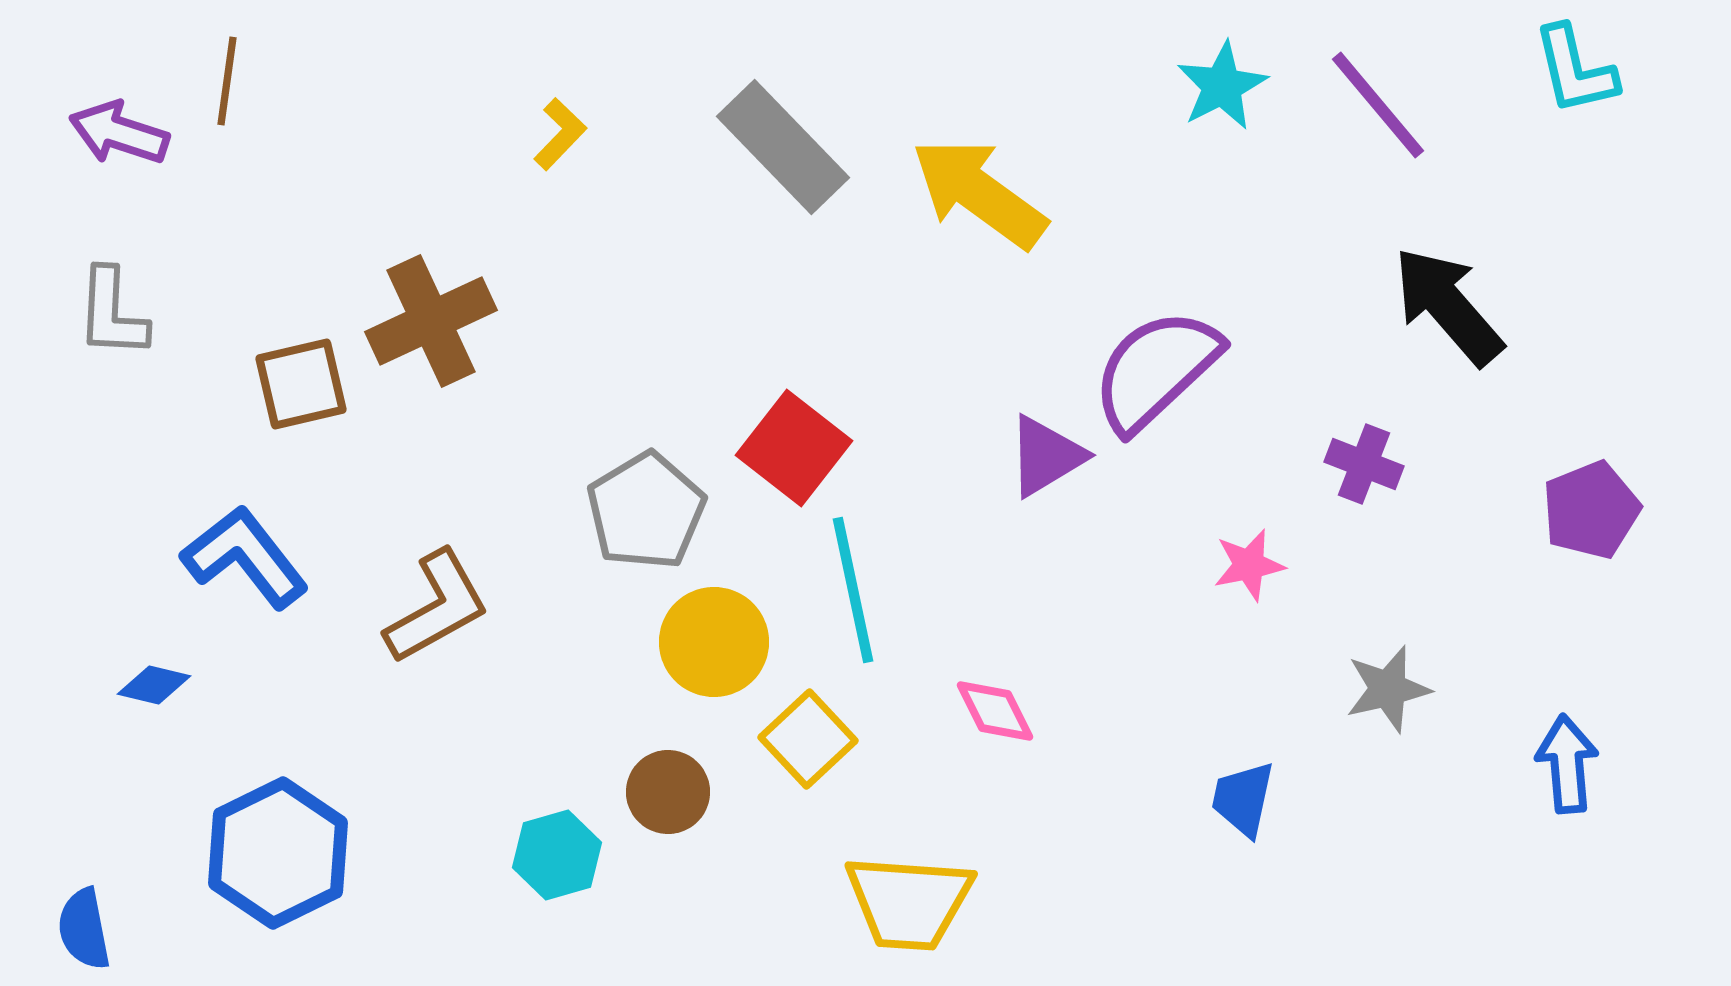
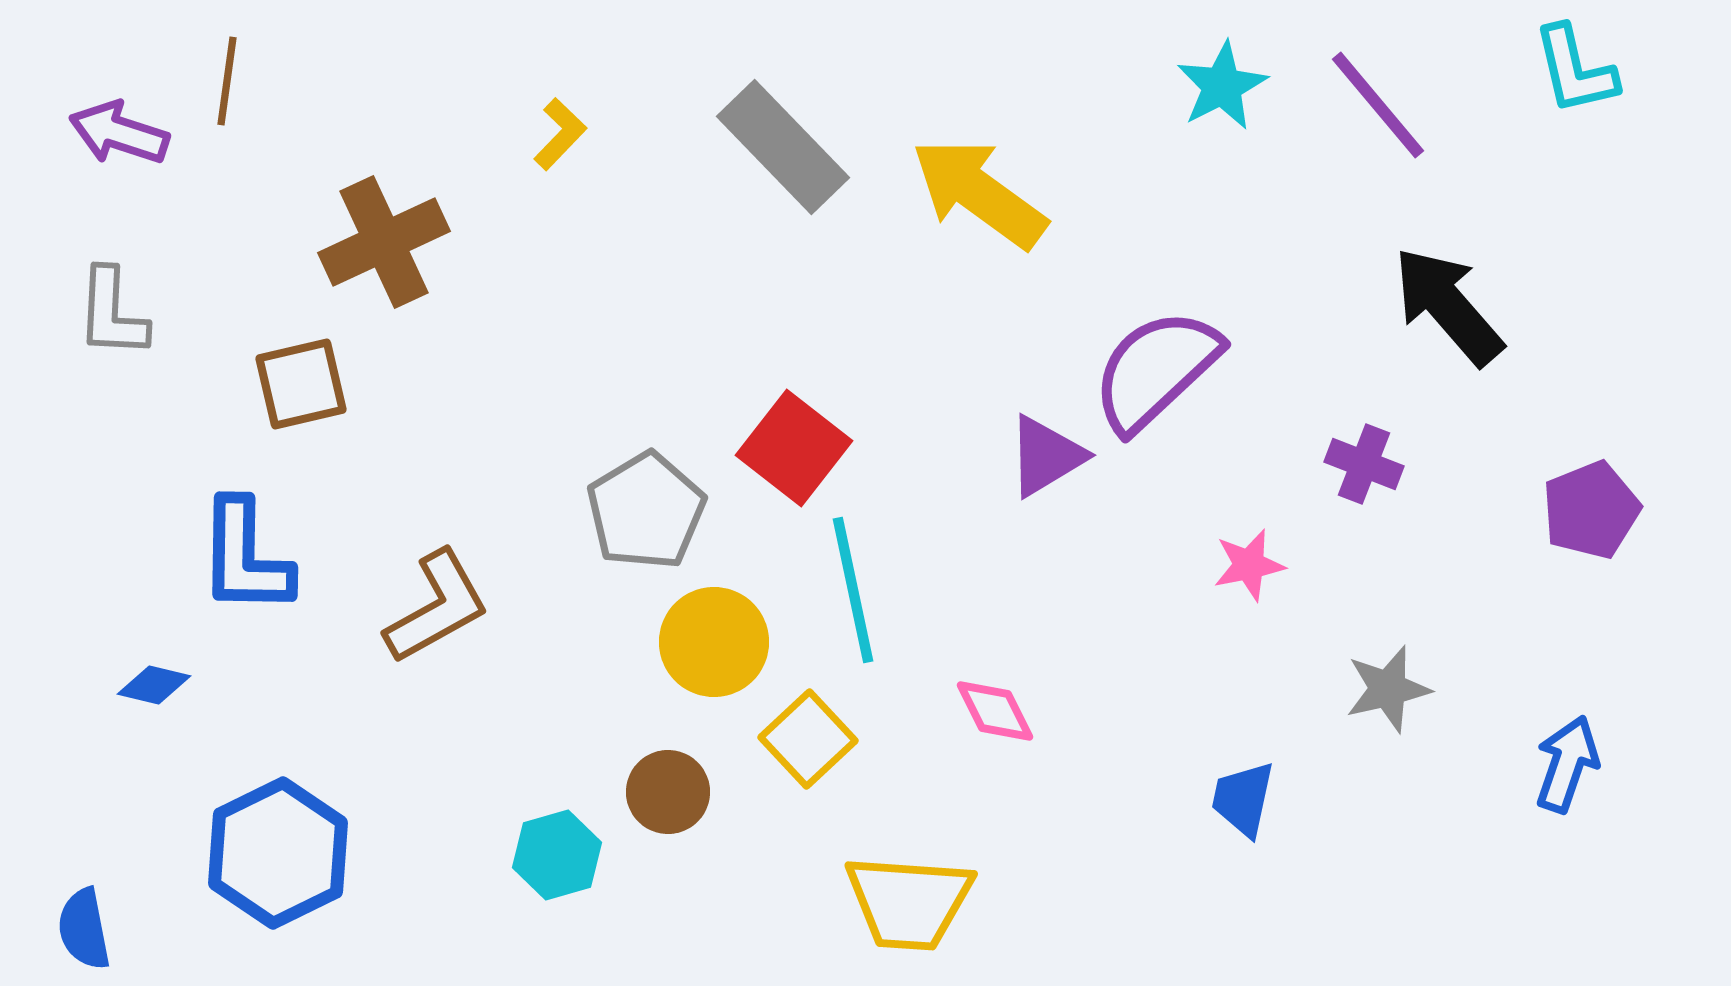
brown cross: moved 47 px left, 79 px up
blue L-shape: rotated 141 degrees counterclockwise
blue arrow: rotated 24 degrees clockwise
